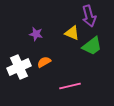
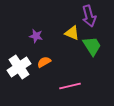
purple star: moved 2 px down
green trapezoid: rotated 85 degrees counterclockwise
white cross: rotated 10 degrees counterclockwise
